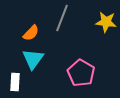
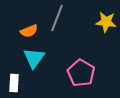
gray line: moved 5 px left
orange semicircle: moved 2 px left, 2 px up; rotated 24 degrees clockwise
cyan triangle: moved 1 px right, 1 px up
white rectangle: moved 1 px left, 1 px down
